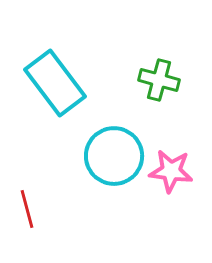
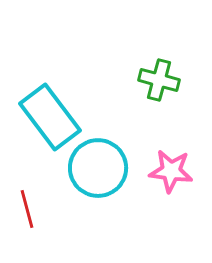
cyan rectangle: moved 5 px left, 34 px down
cyan circle: moved 16 px left, 12 px down
